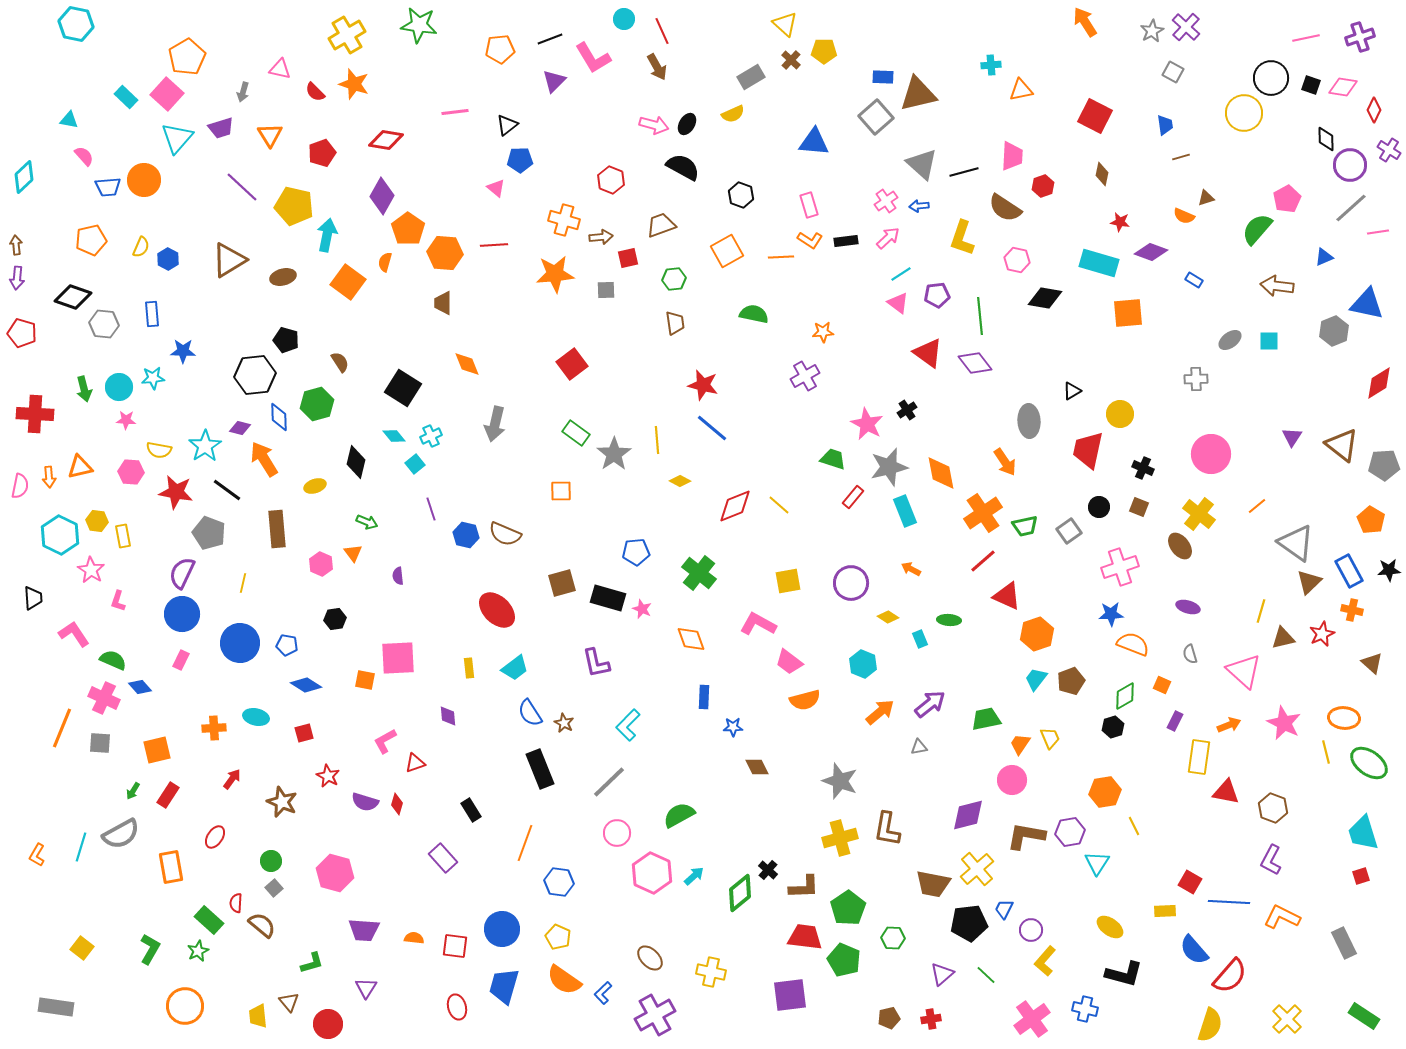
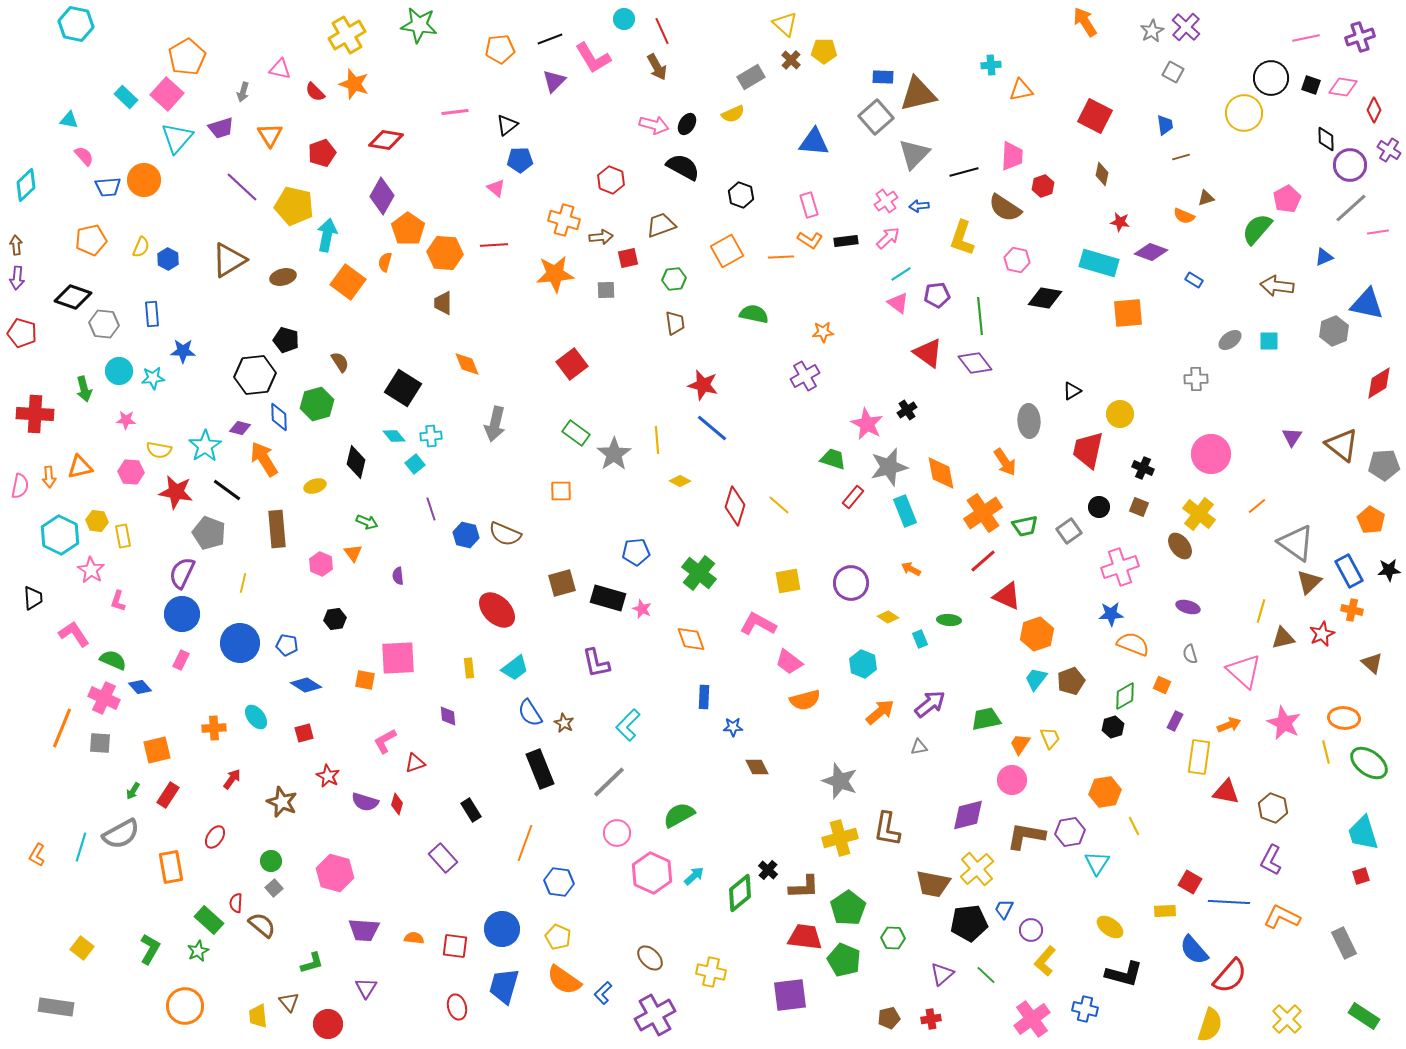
gray triangle at (922, 164): moved 8 px left, 10 px up; rotated 32 degrees clockwise
cyan diamond at (24, 177): moved 2 px right, 8 px down
cyan circle at (119, 387): moved 16 px up
cyan cross at (431, 436): rotated 20 degrees clockwise
red diamond at (735, 506): rotated 51 degrees counterclockwise
cyan ellipse at (256, 717): rotated 40 degrees clockwise
